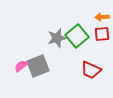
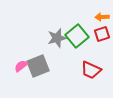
red square: rotated 14 degrees counterclockwise
